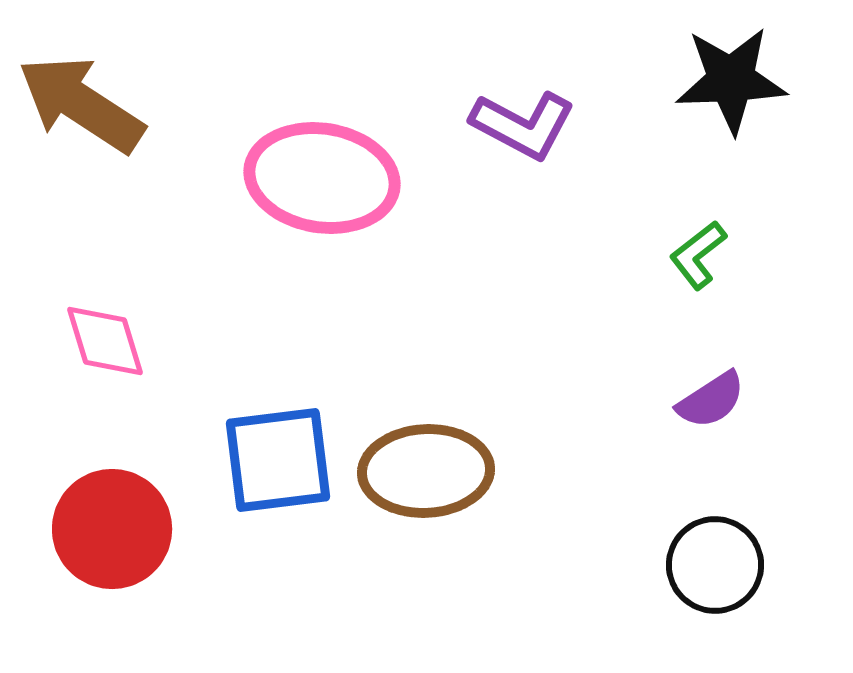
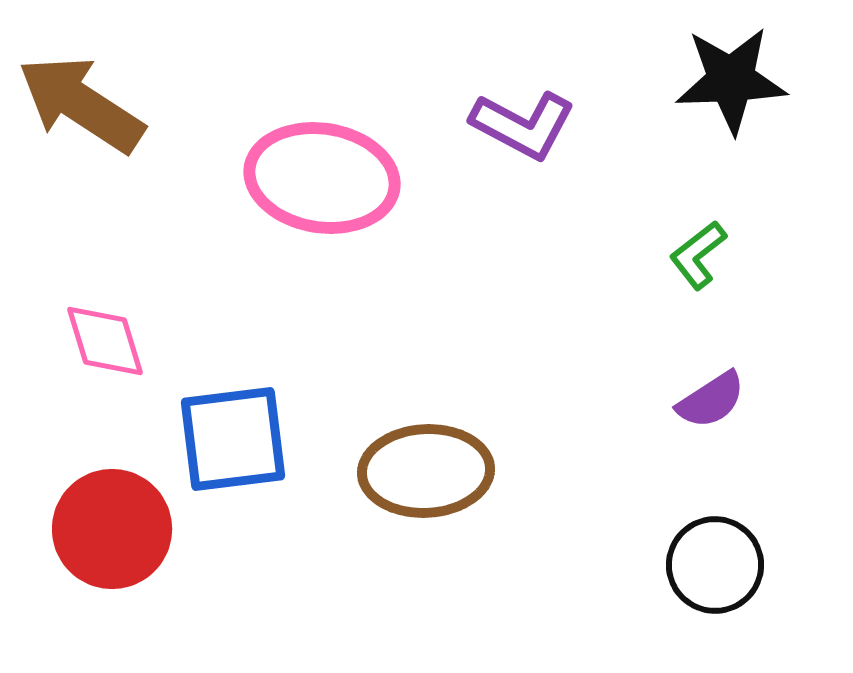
blue square: moved 45 px left, 21 px up
